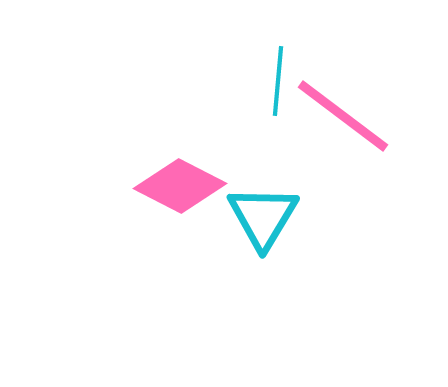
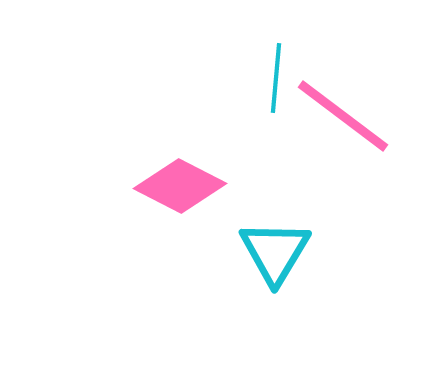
cyan line: moved 2 px left, 3 px up
cyan triangle: moved 12 px right, 35 px down
